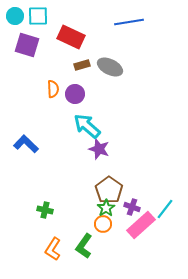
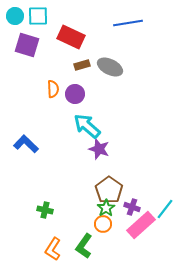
blue line: moved 1 px left, 1 px down
